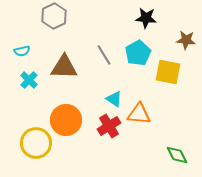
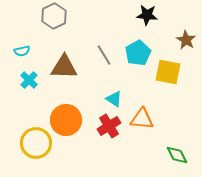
black star: moved 1 px right, 3 px up
brown star: rotated 24 degrees clockwise
orange triangle: moved 3 px right, 5 px down
